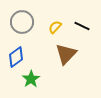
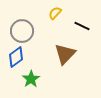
gray circle: moved 9 px down
yellow semicircle: moved 14 px up
brown triangle: moved 1 px left
